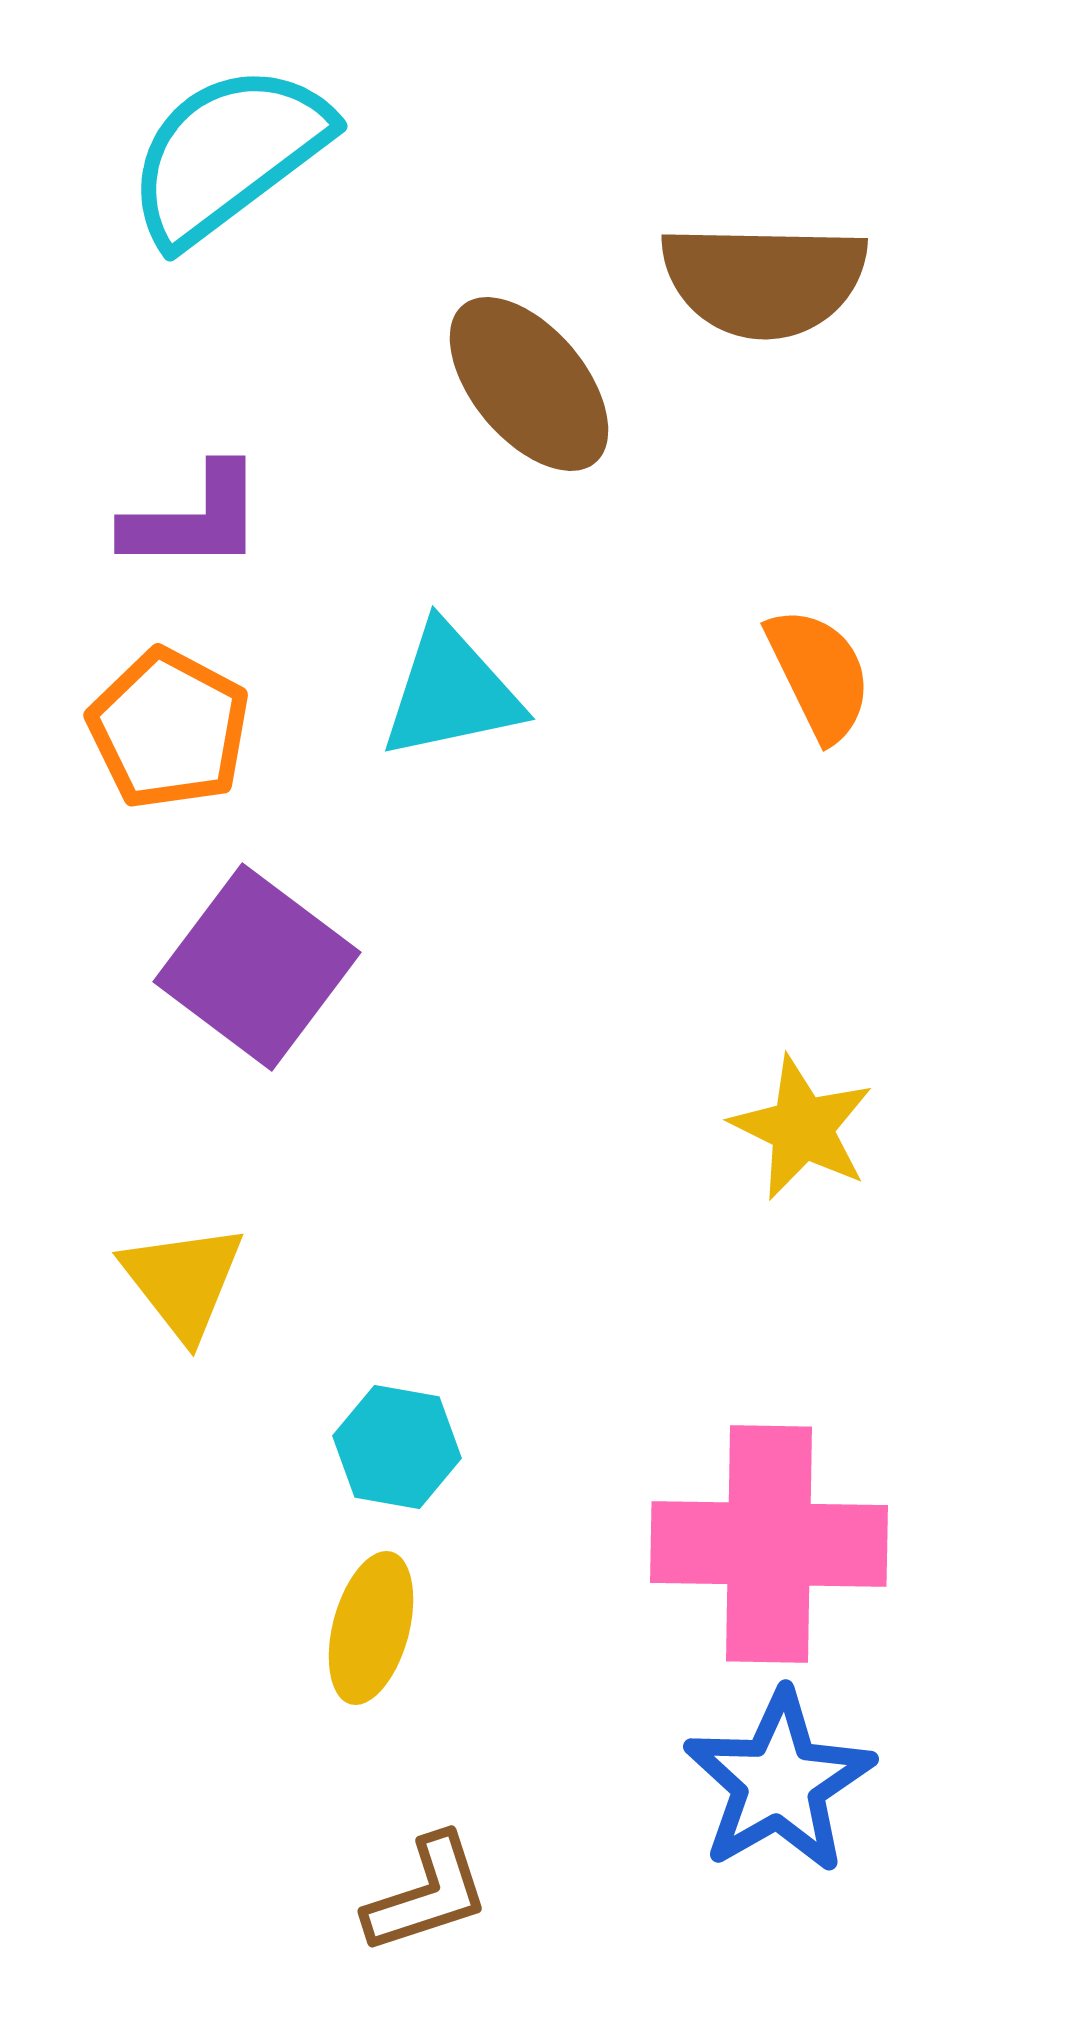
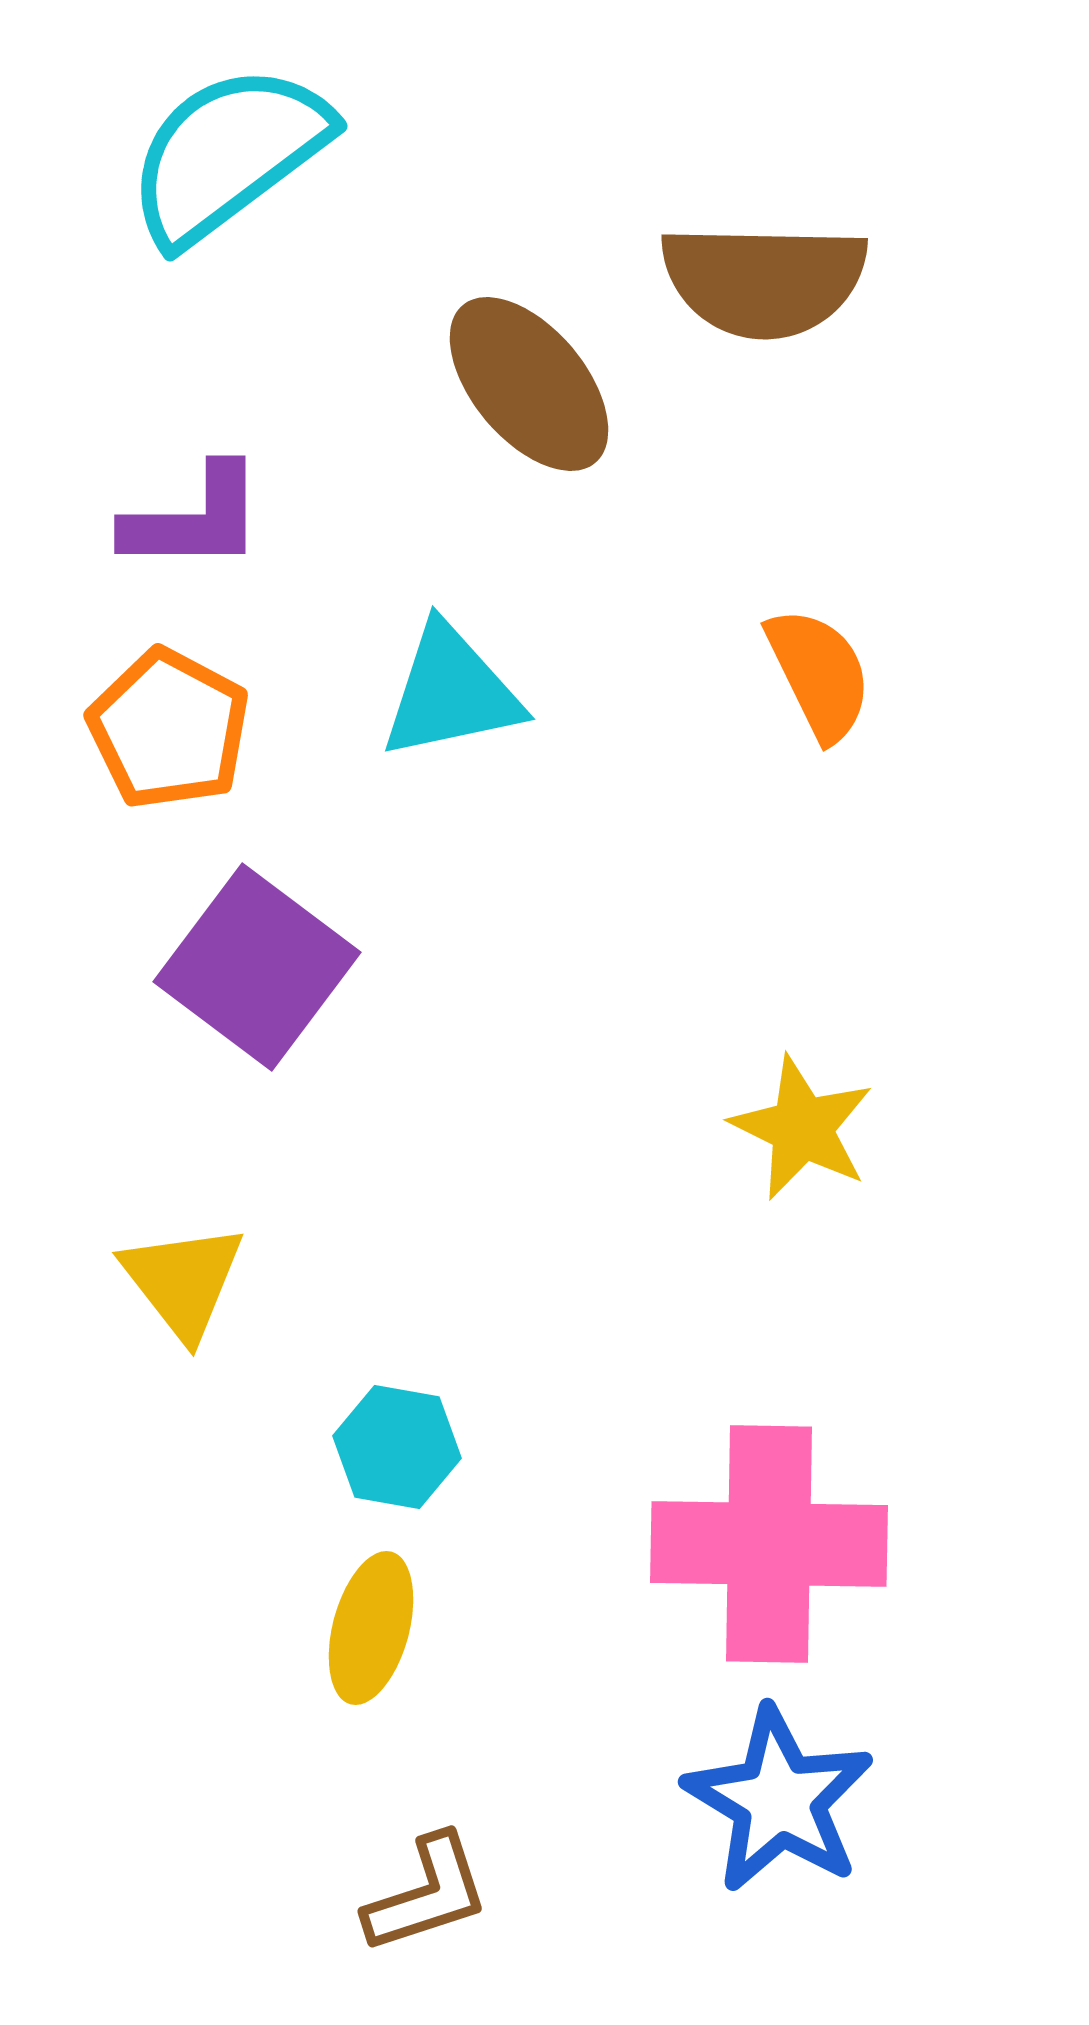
blue star: moved 18 px down; rotated 11 degrees counterclockwise
